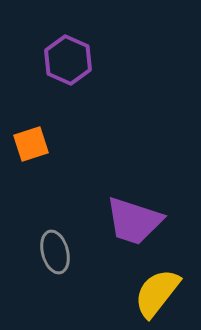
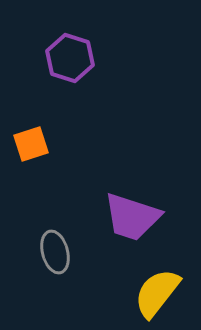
purple hexagon: moved 2 px right, 2 px up; rotated 6 degrees counterclockwise
purple trapezoid: moved 2 px left, 4 px up
